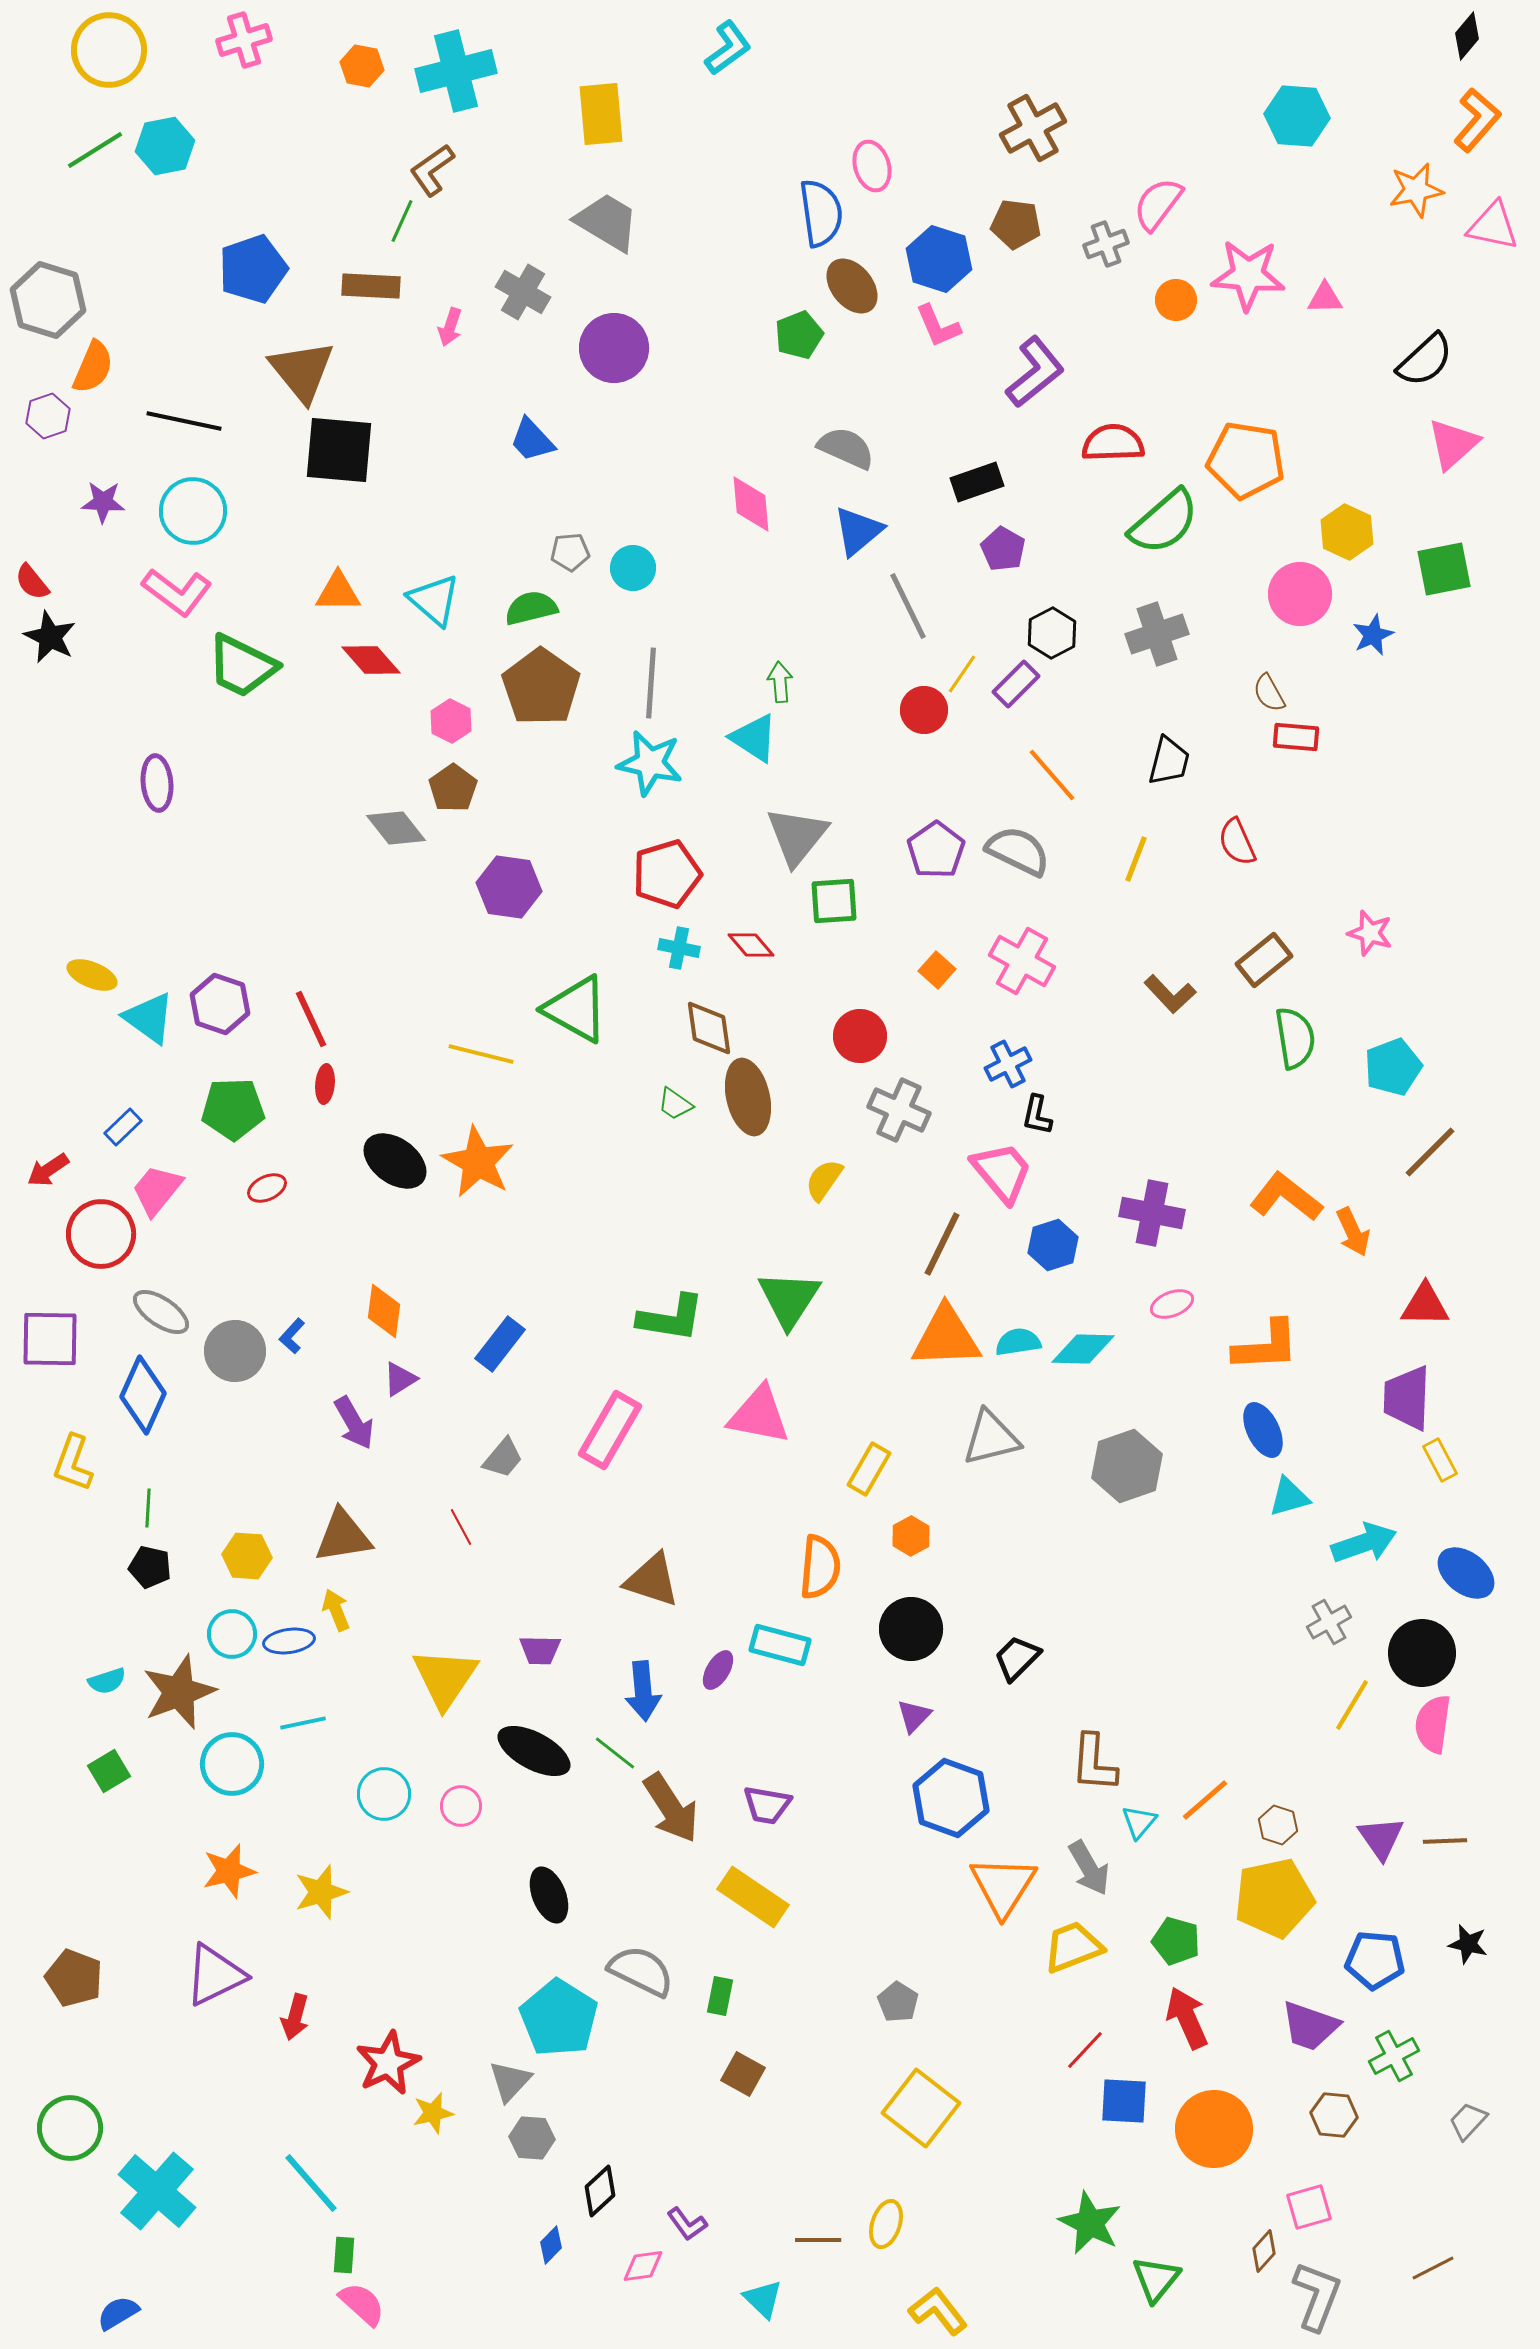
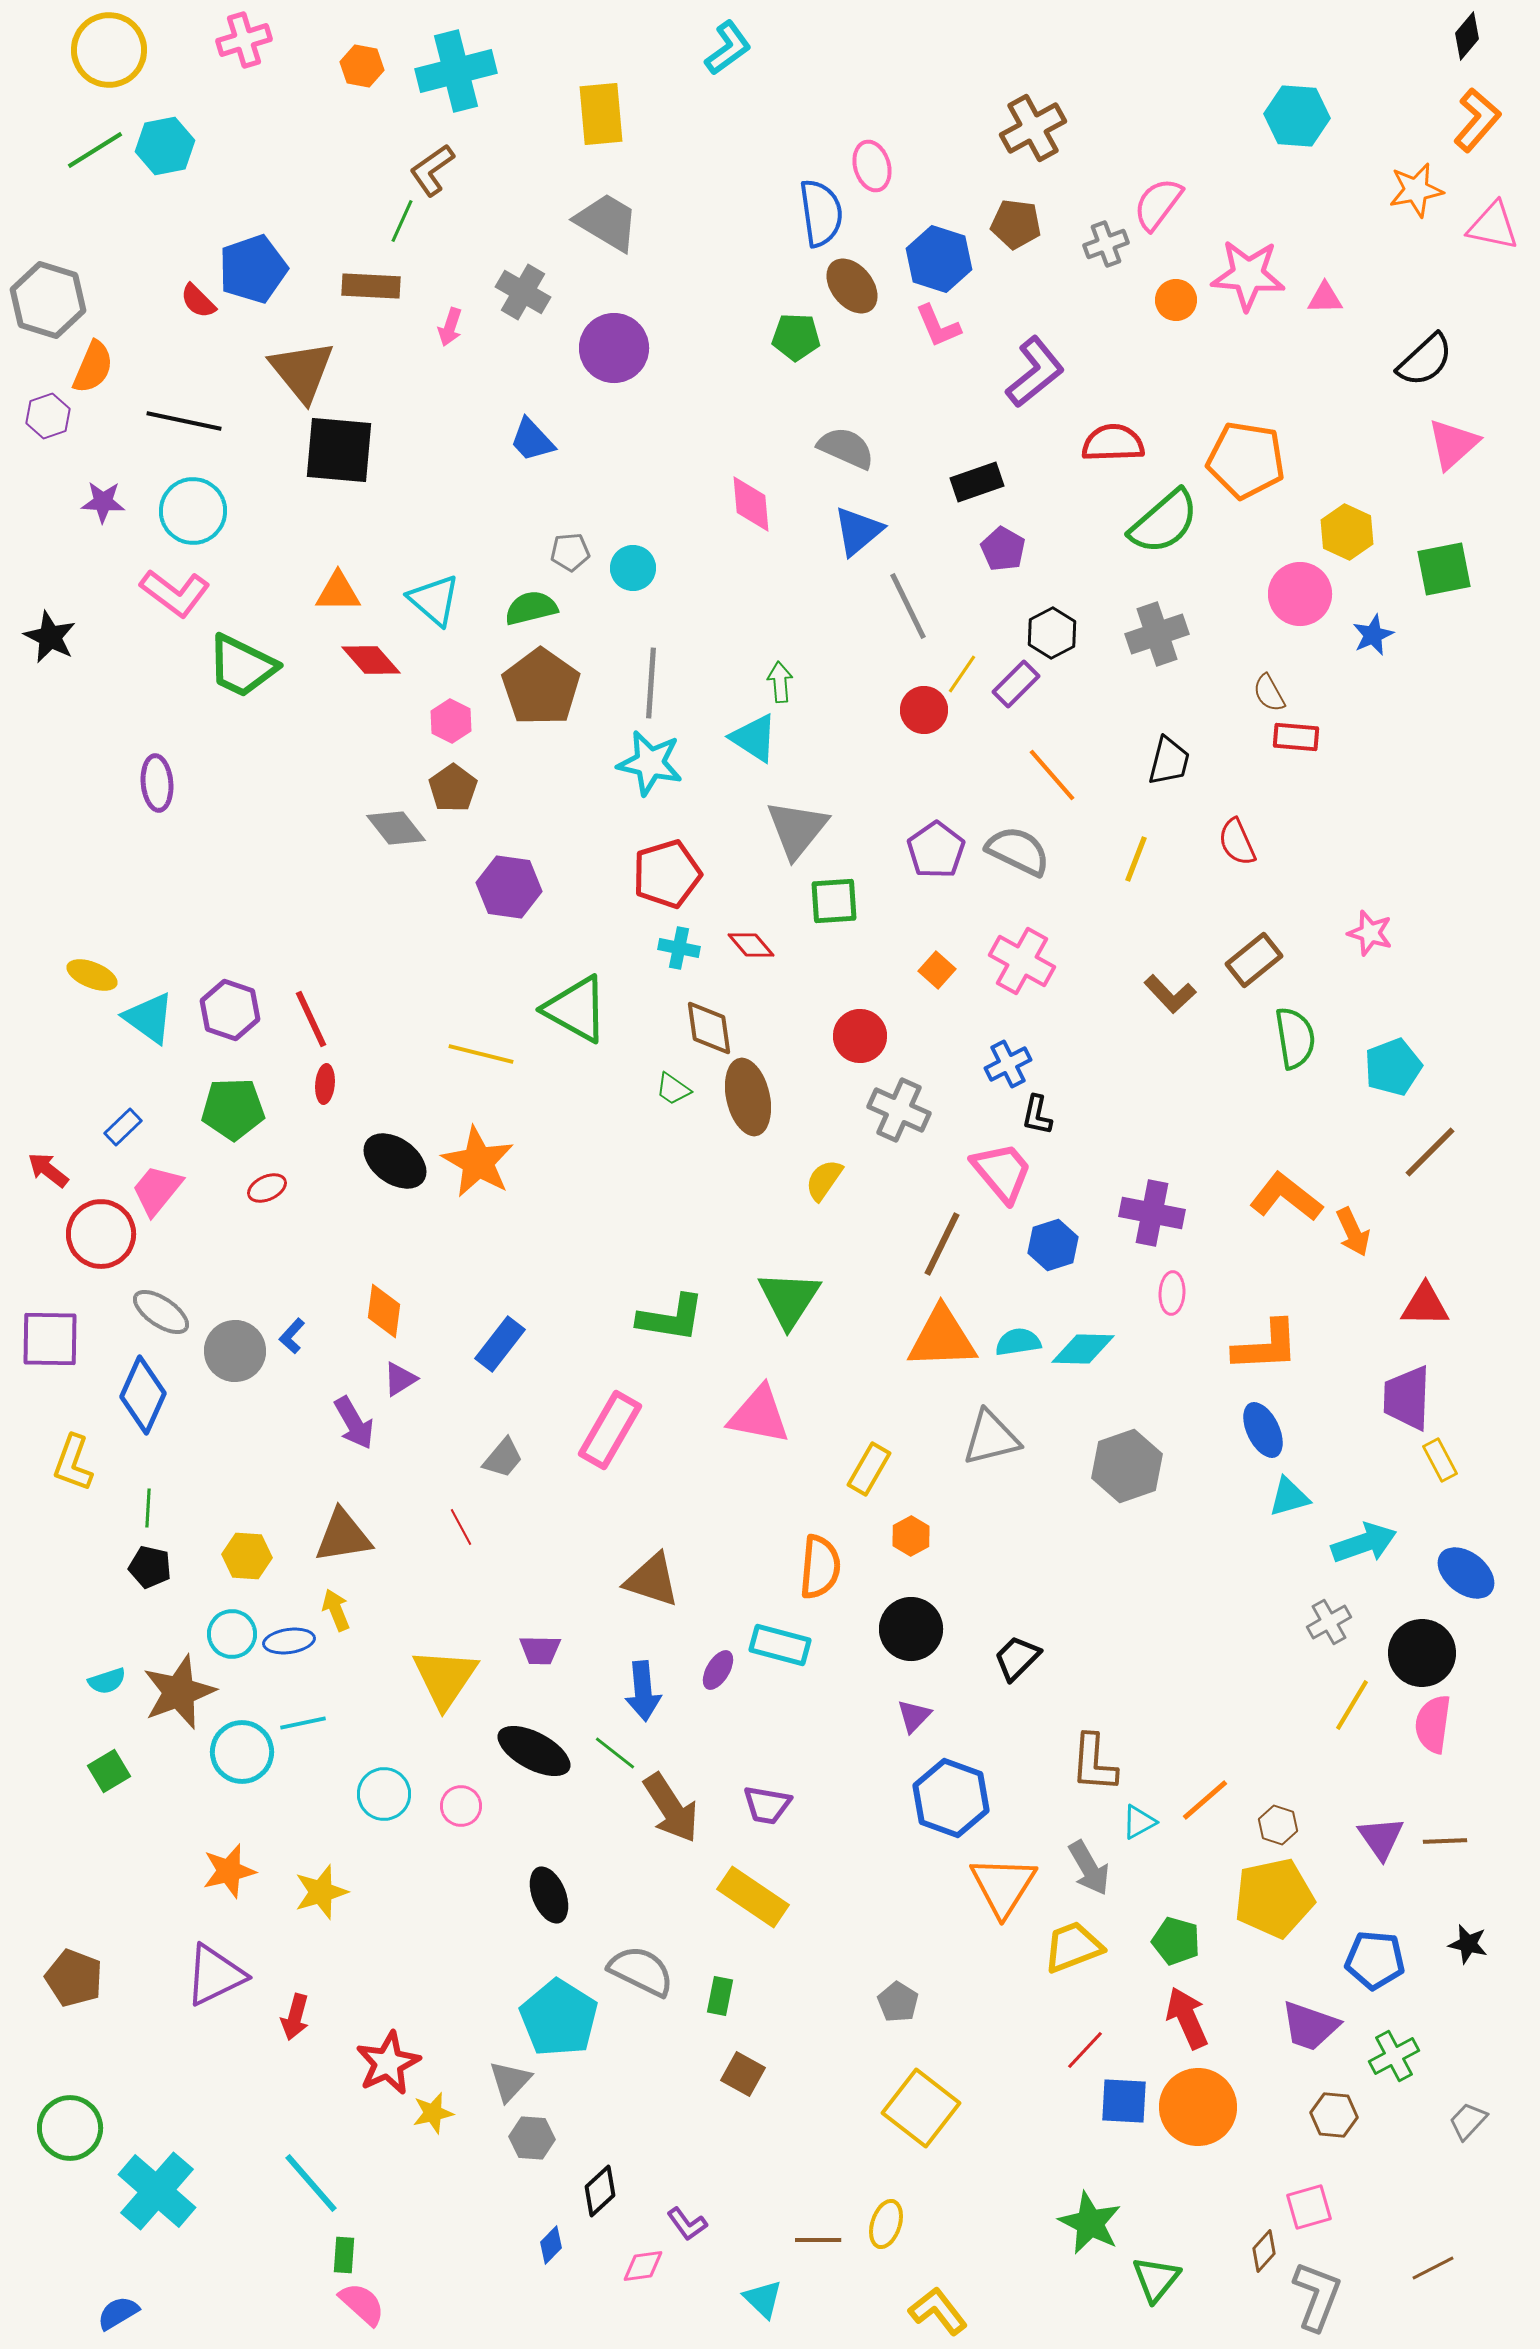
green pentagon at (799, 335): moved 3 px left, 2 px down; rotated 24 degrees clockwise
red semicircle at (32, 582): moved 166 px right, 281 px up; rotated 6 degrees counterclockwise
pink L-shape at (177, 592): moved 2 px left, 1 px down
gray triangle at (797, 836): moved 7 px up
brown rectangle at (1264, 960): moved 10 px left
purple hexagon at (220, 1004): moved 10 px right, 6 px down
green trapezoid at (675, 1104): moved 2 px left, 15 px up
red arrow at (48, 1170): rotated 72 degrees clockwise
pink ellipse at (1172, 1304): moved 11 px up; rotated 66 degrees counterclockwise
orange triangle at (946, 1337): moved 4 px left, 1 px down
cyan circle at (232, 1764): moved 10 px right, 12 px up
cyan triangle at (1139, 1822): rotated 21 degrees clockwise
orange circle at (1214, 2129): moved 16 px left, 22 px up
